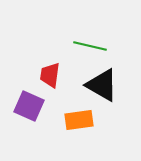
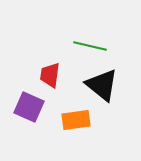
black triangle: rotated 9 degrees clockwise
purple square: moved 1 px down
orange rectangle: moved 3 px left
